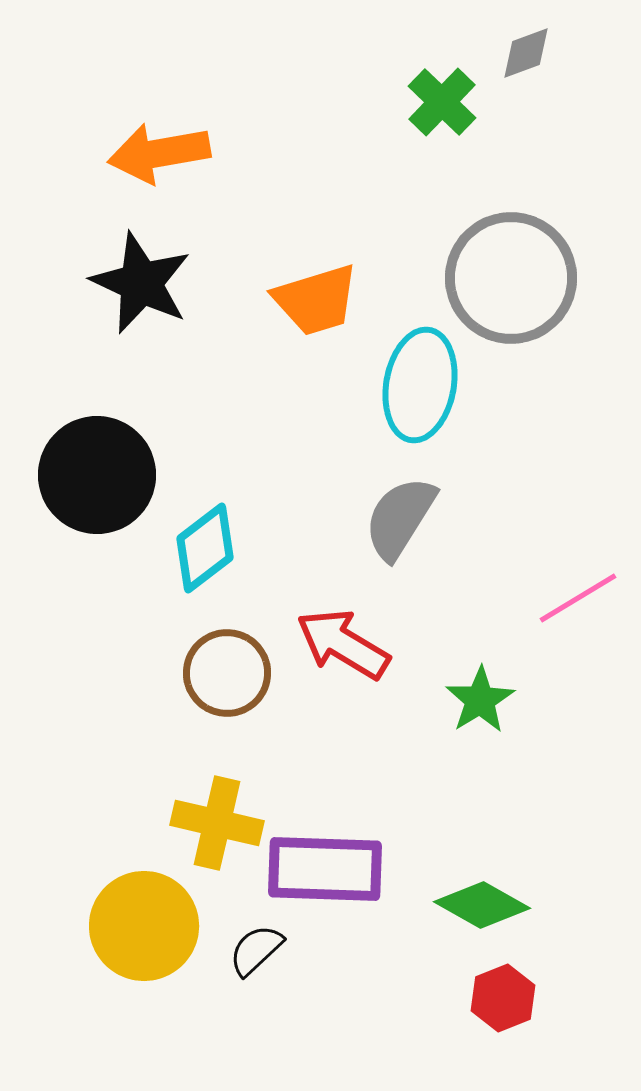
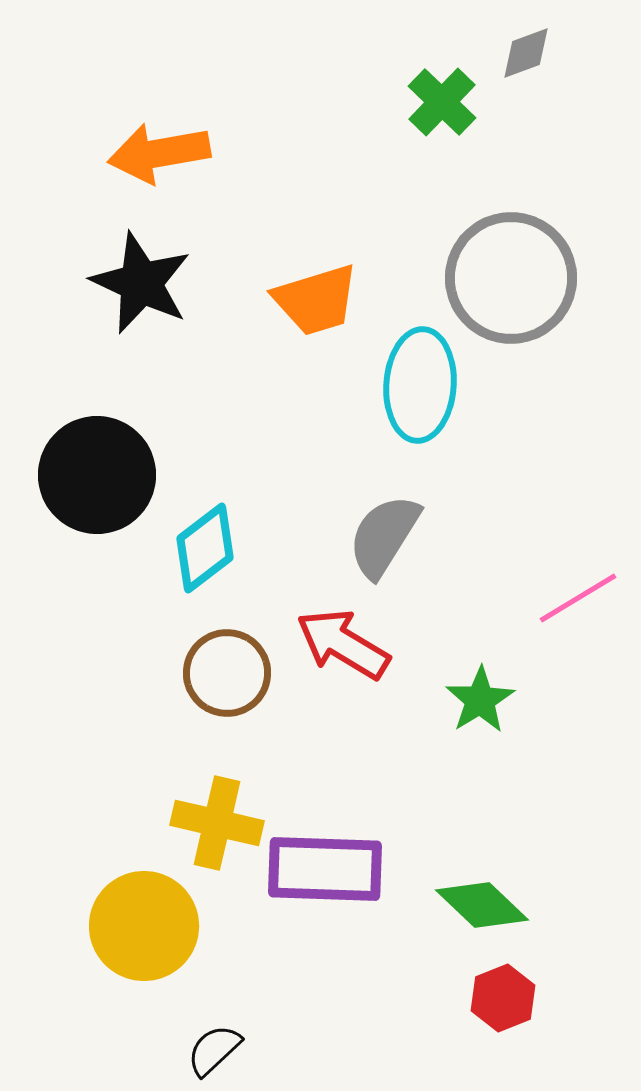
cyan ellipse: rotated 6 degrees counterclockwise
gray semicircle: moved 16 px left, 18 px down
green diamond: rotated 14 degrees clockwise
black semicircle: moved 42 px left, 100 px down
